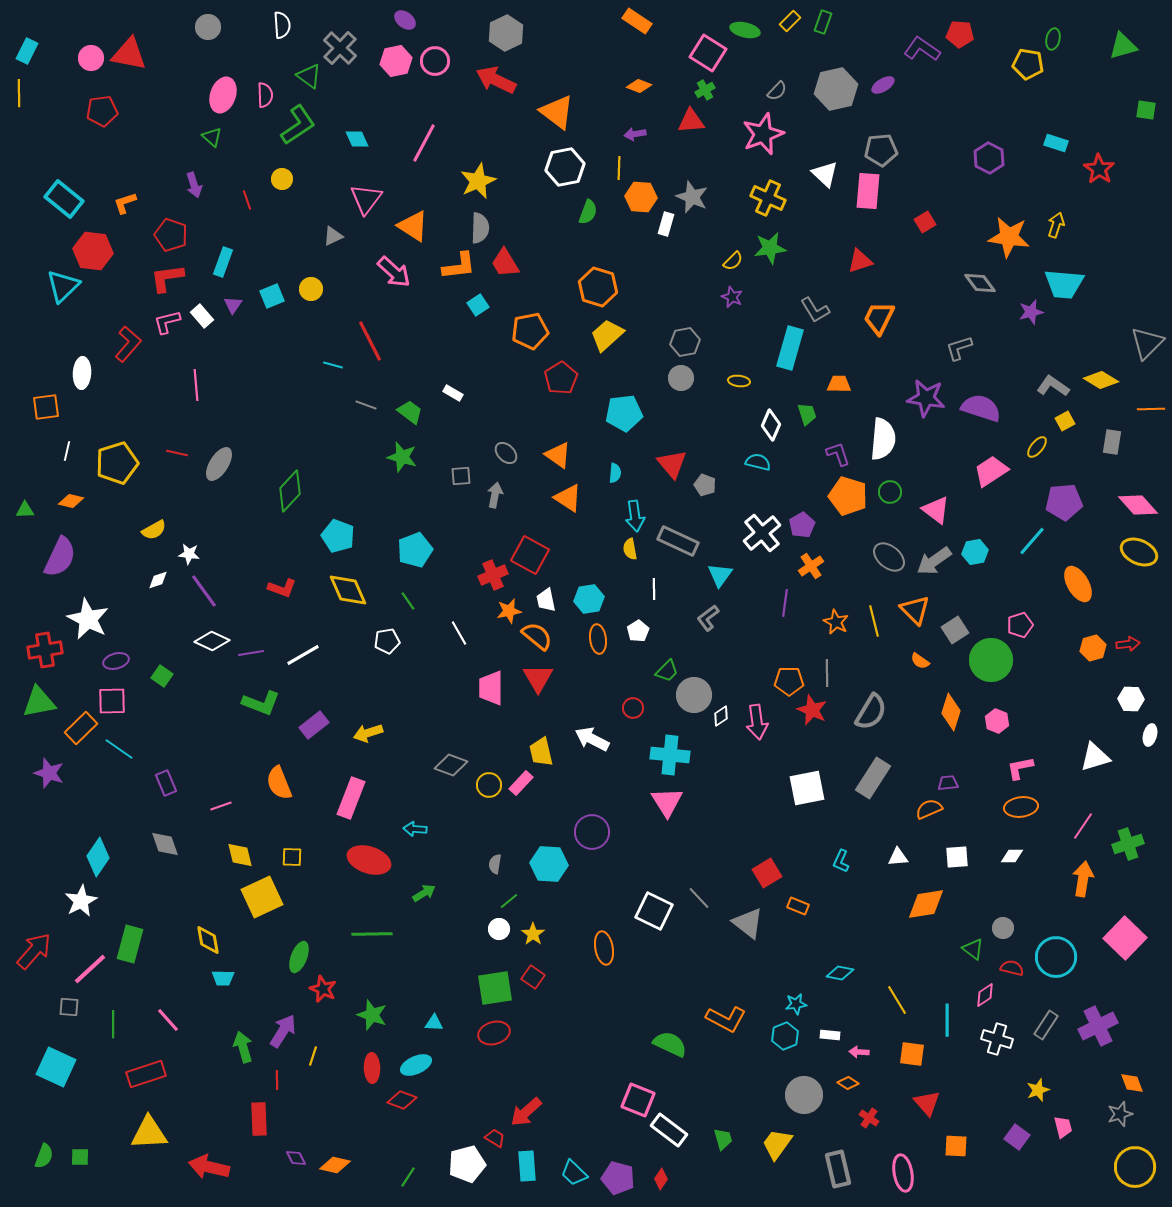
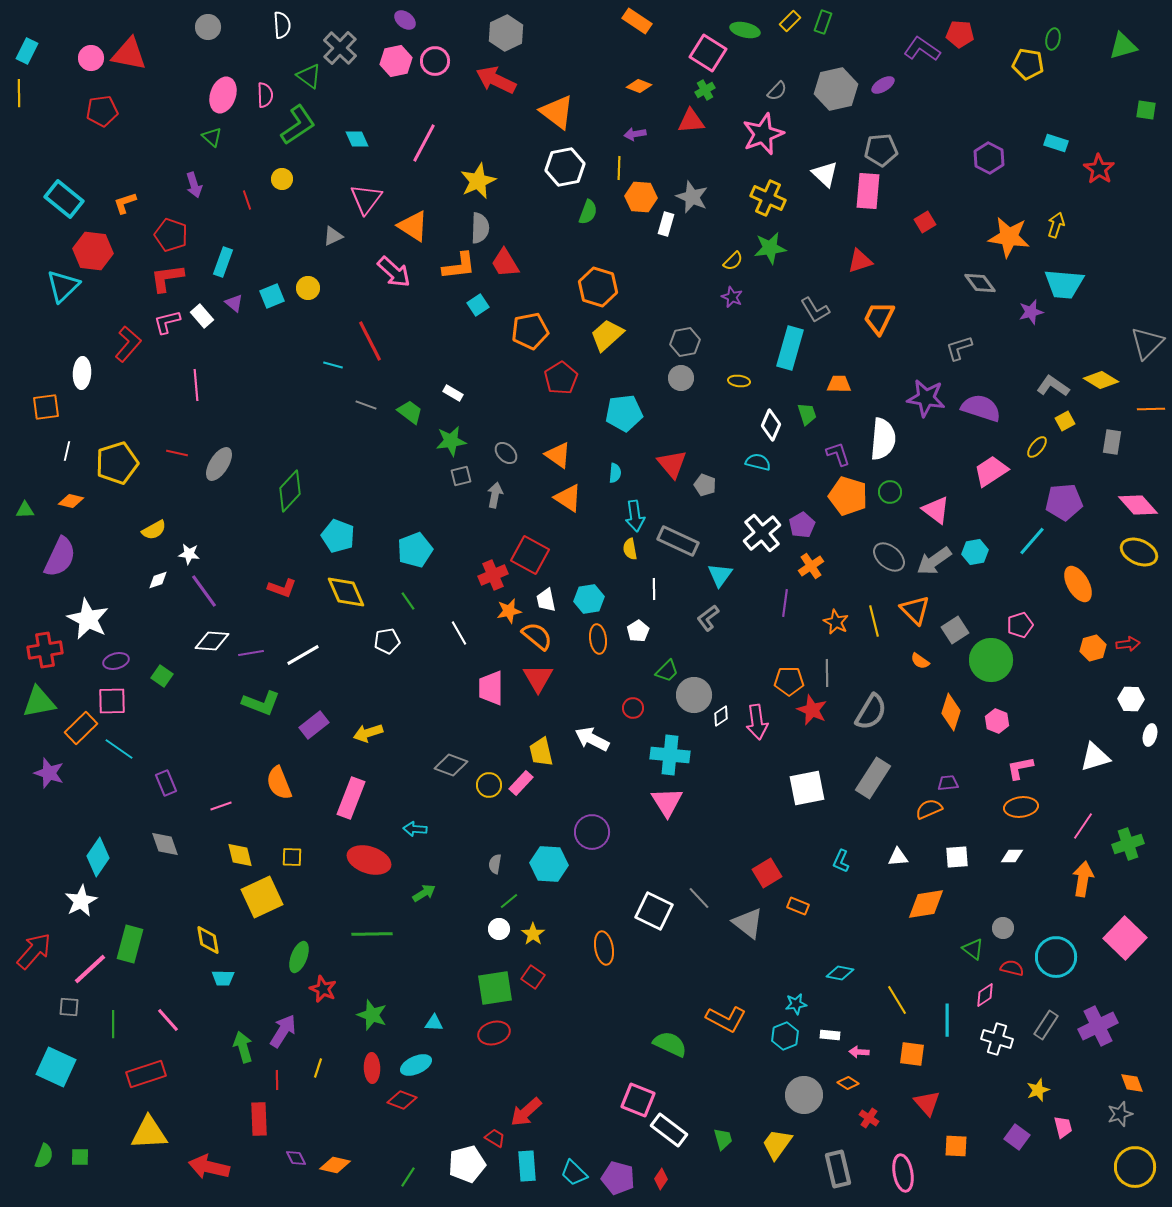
yellow circle at (311, 289): moved 3 px left, 1 px up
purple triangle at (233, 305): moved 1 px right, 2 px up; rotated 24 degrees counterclockwise
green star at (402, 457): moved 49 px right, 16 px up; rotated 24 degrees counterclockwise
gray square at (461, 476): rotated 10 degrees counterclockwise
yellow diamond at (348, 590): moved 2 px left, 2 px down
white diamond at (212, 641): rotated 20 degrees counterclockwise
yellow line at (313, 1056): moved 5 px right, 12 px down
